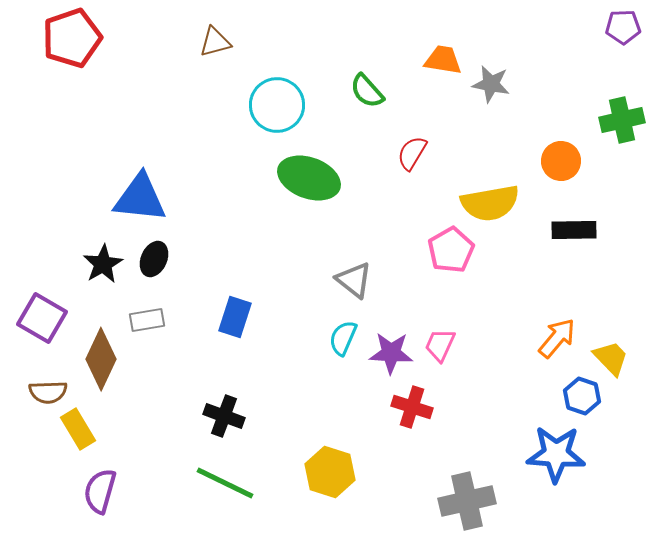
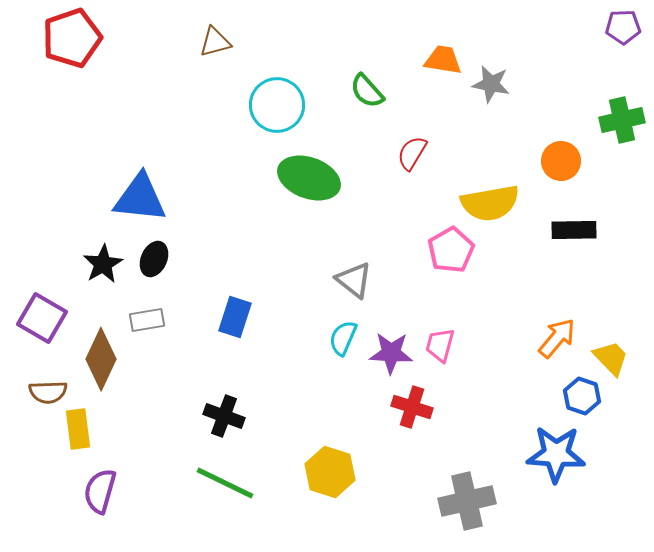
pink trapezoid: rotated 9 degrees counterclockwise
yellow rectangle: rotated 24 degrees clockwise
